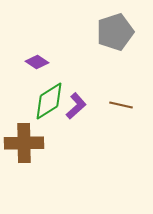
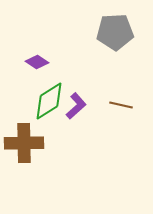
gray pentagon: rotated 15 degrees clockwise
